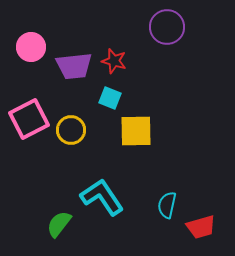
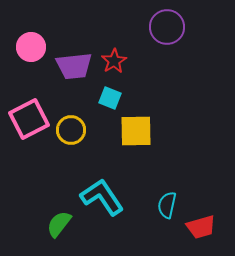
red star: rotated 25 degrees clockwise
